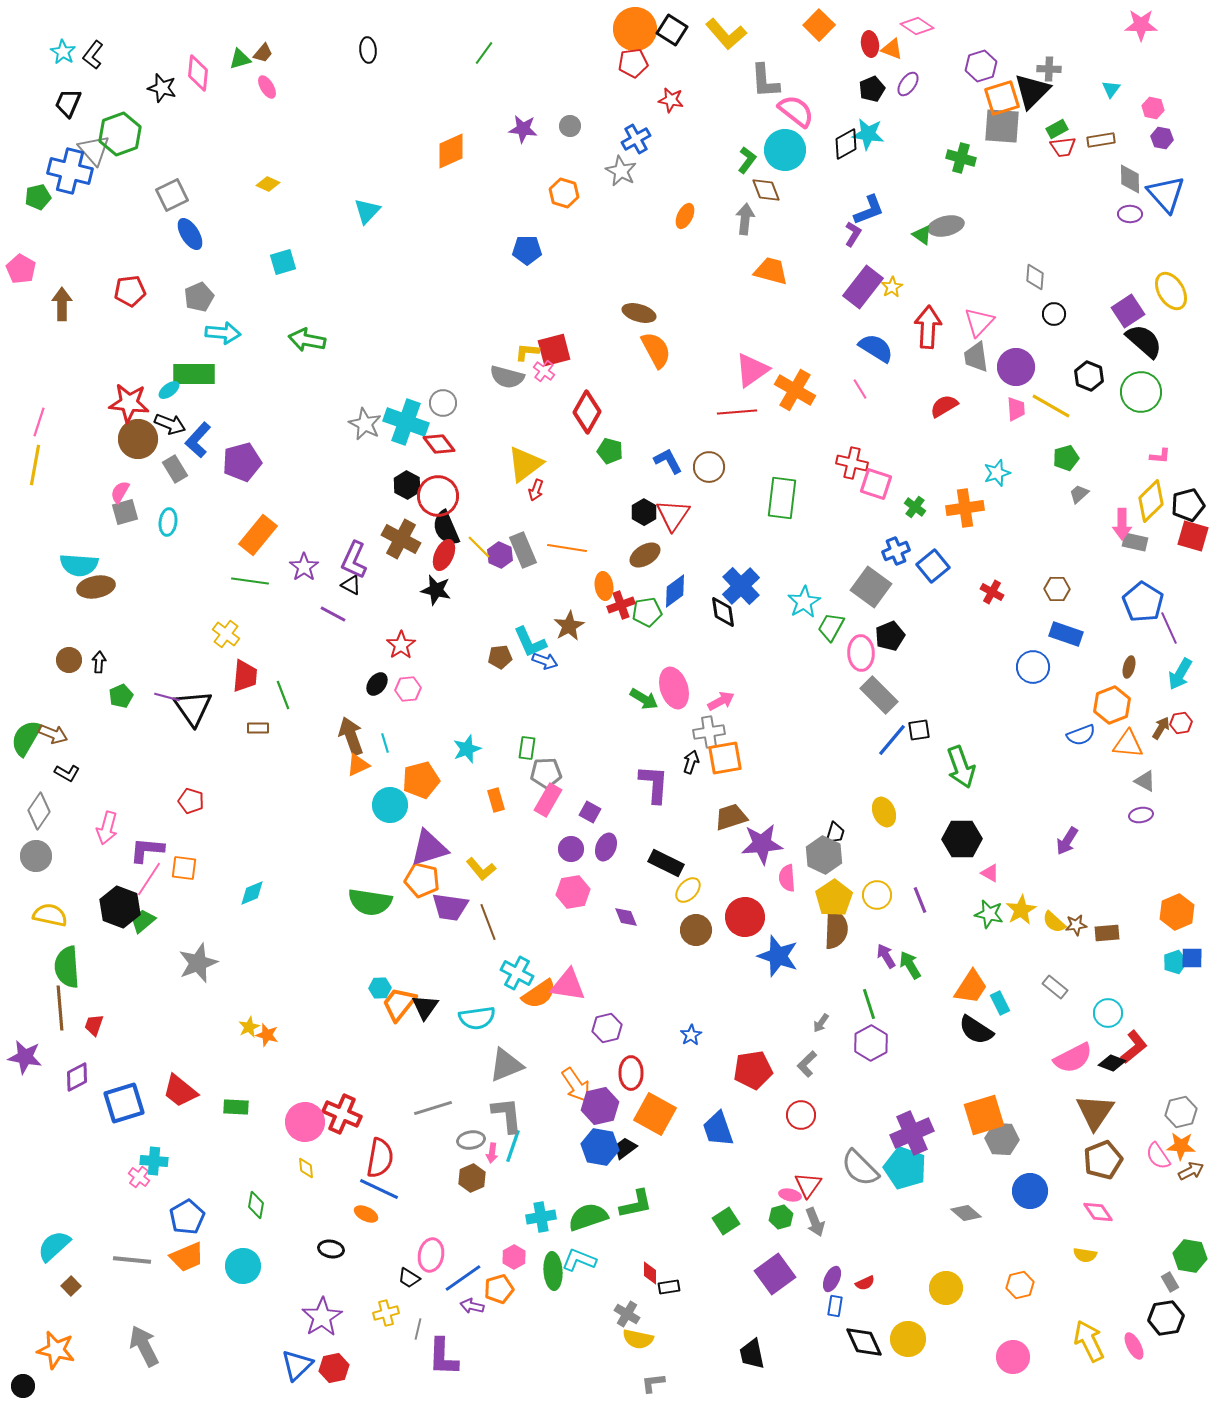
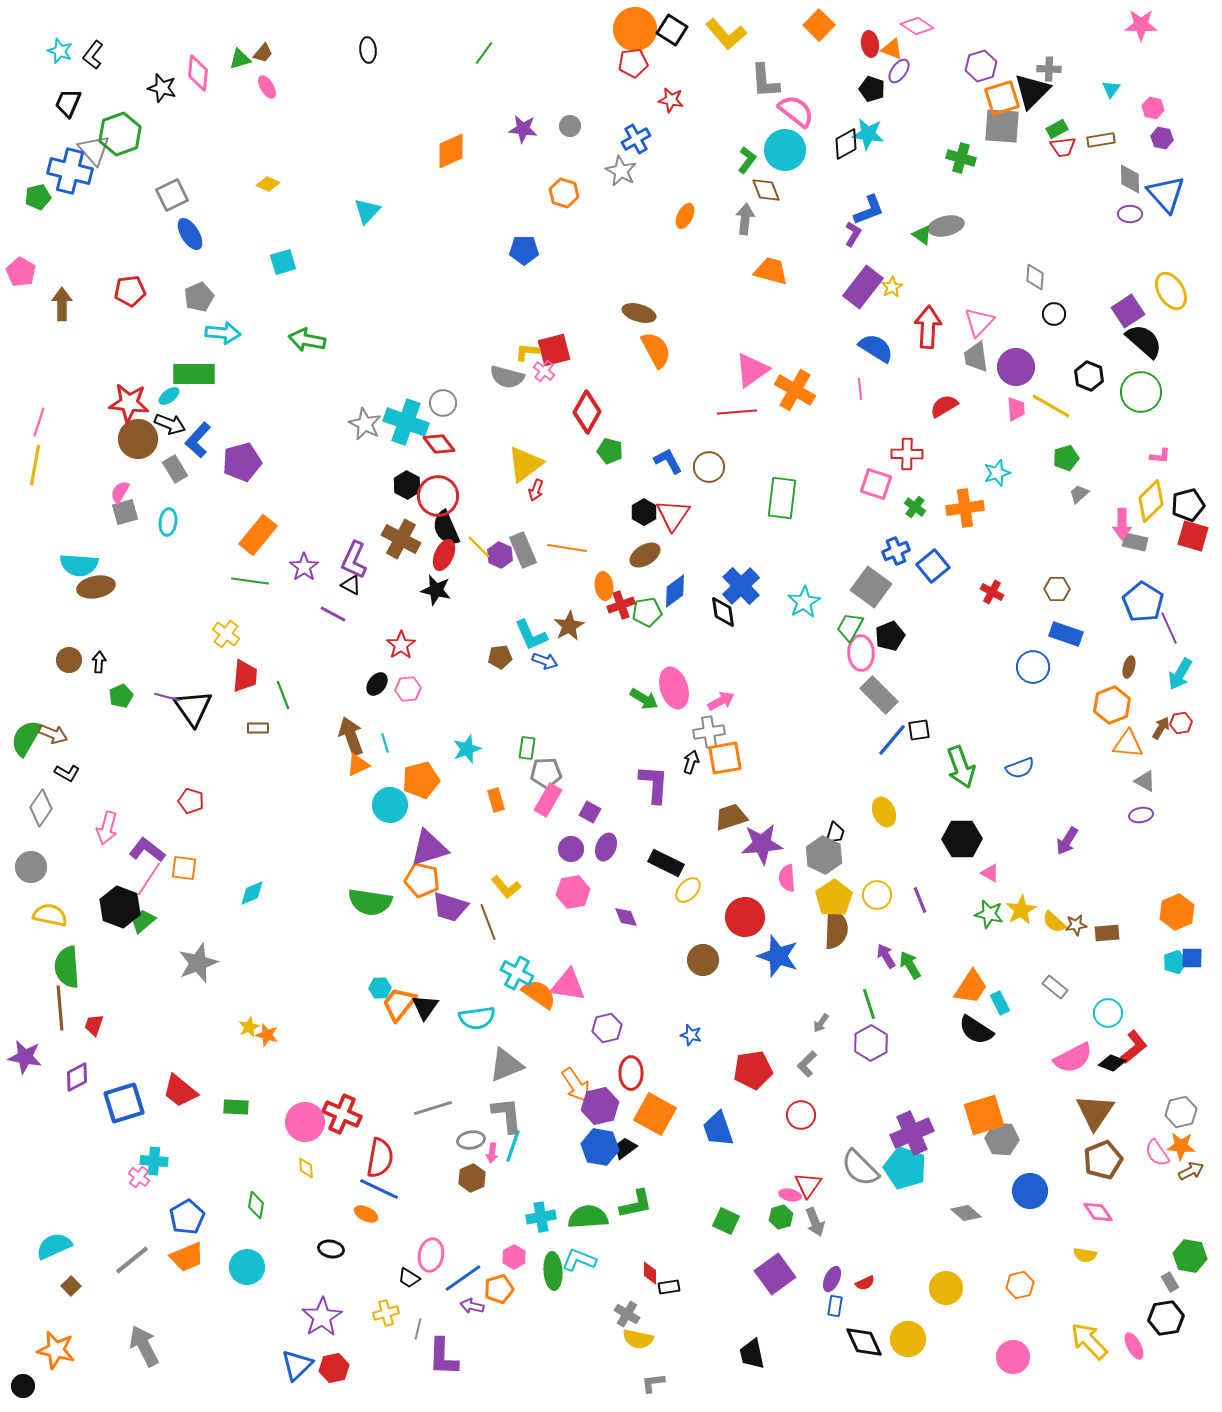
cyan star at (63, 52): moved 3 px left, 1 px up; rotated 10 degrees counterclockwise
purple ellipse at (908, 84): moved 9 px left, 13 px up
black pentagon at (872, 89): rotated 30 degrees counterclockwise
blue pentagon at (527, 250): moved 3 px left
pink pentagon at (21, 269): moved 3 px down
pink line at (860, 389): rotated 25 degrees clockwise
cyan ellipse at (169, 390): moved 6 px down
red cross at (852, 463): moved 55 px right, 9 px up; rotated 12 degrees counterclockwise
green trapezoid at (831, 627): moved 19 px right
cyan L-shape at (530, 642): moved 1 px right, 7 px up
blue semicircle at (1081, 735): moved 61 px left, 33 px down
gray diamond at (39, 811): moved 2 px right, 3 px up
purple L-shape at (147, 850): rotated 33 degrees clockwise
gray circle at (36, 856): moved 5 px left, 11 px down
yellow L-shape at (481, 869): moved 25 px right, 18 px down
purple trapezoid at (450, 907): rotated 9 degrees clockwise
brown circle at (696, 930): moved 7 px right, 30 px down
orange semicircle at (539, 994): rotated 111 degrees counterclockwise
blue star at (691, 1035): rotated 25 degrees counterclockwise
pink semicircle at (1158, 1156): moved 1 px left, 3 px up
green semicircle at (588, 1217): rotated 15 degrees clockwise
green square at (726, 1221): rotated 32 degrees counterclockwise
cyan semicircle at (54, 1246): rotated 18 degrees clockwise
gray line at (132, 1260): rotated 45 degrees counterclockwise
cyan circle at (243, 1266): moved 4 px right, 1 px down
yellow arrow at (1089, 1341): rotated 18 degrees counterclockwise
